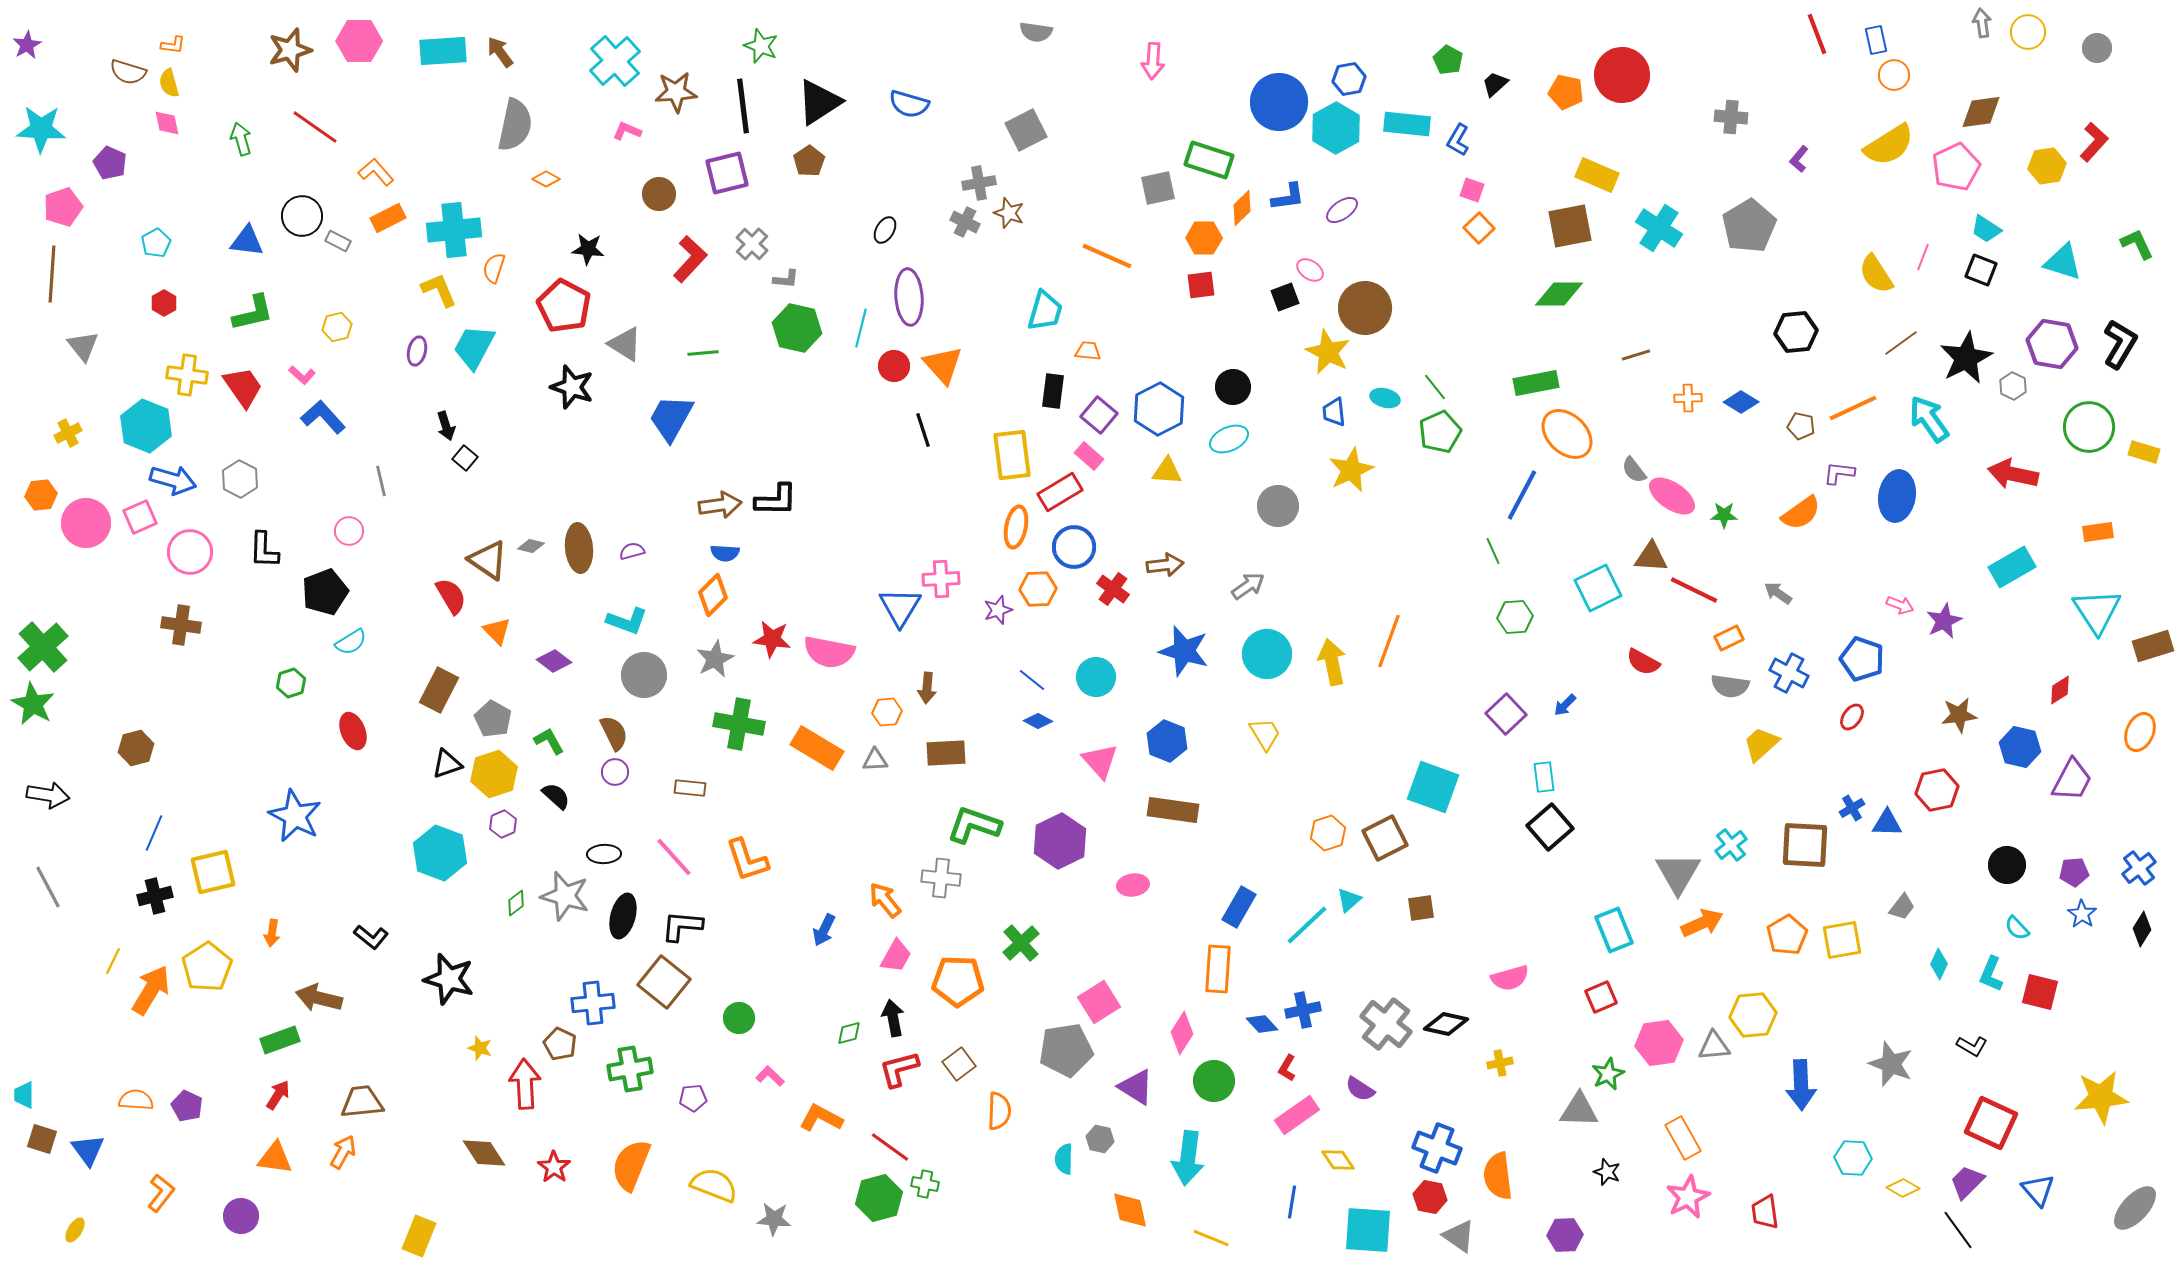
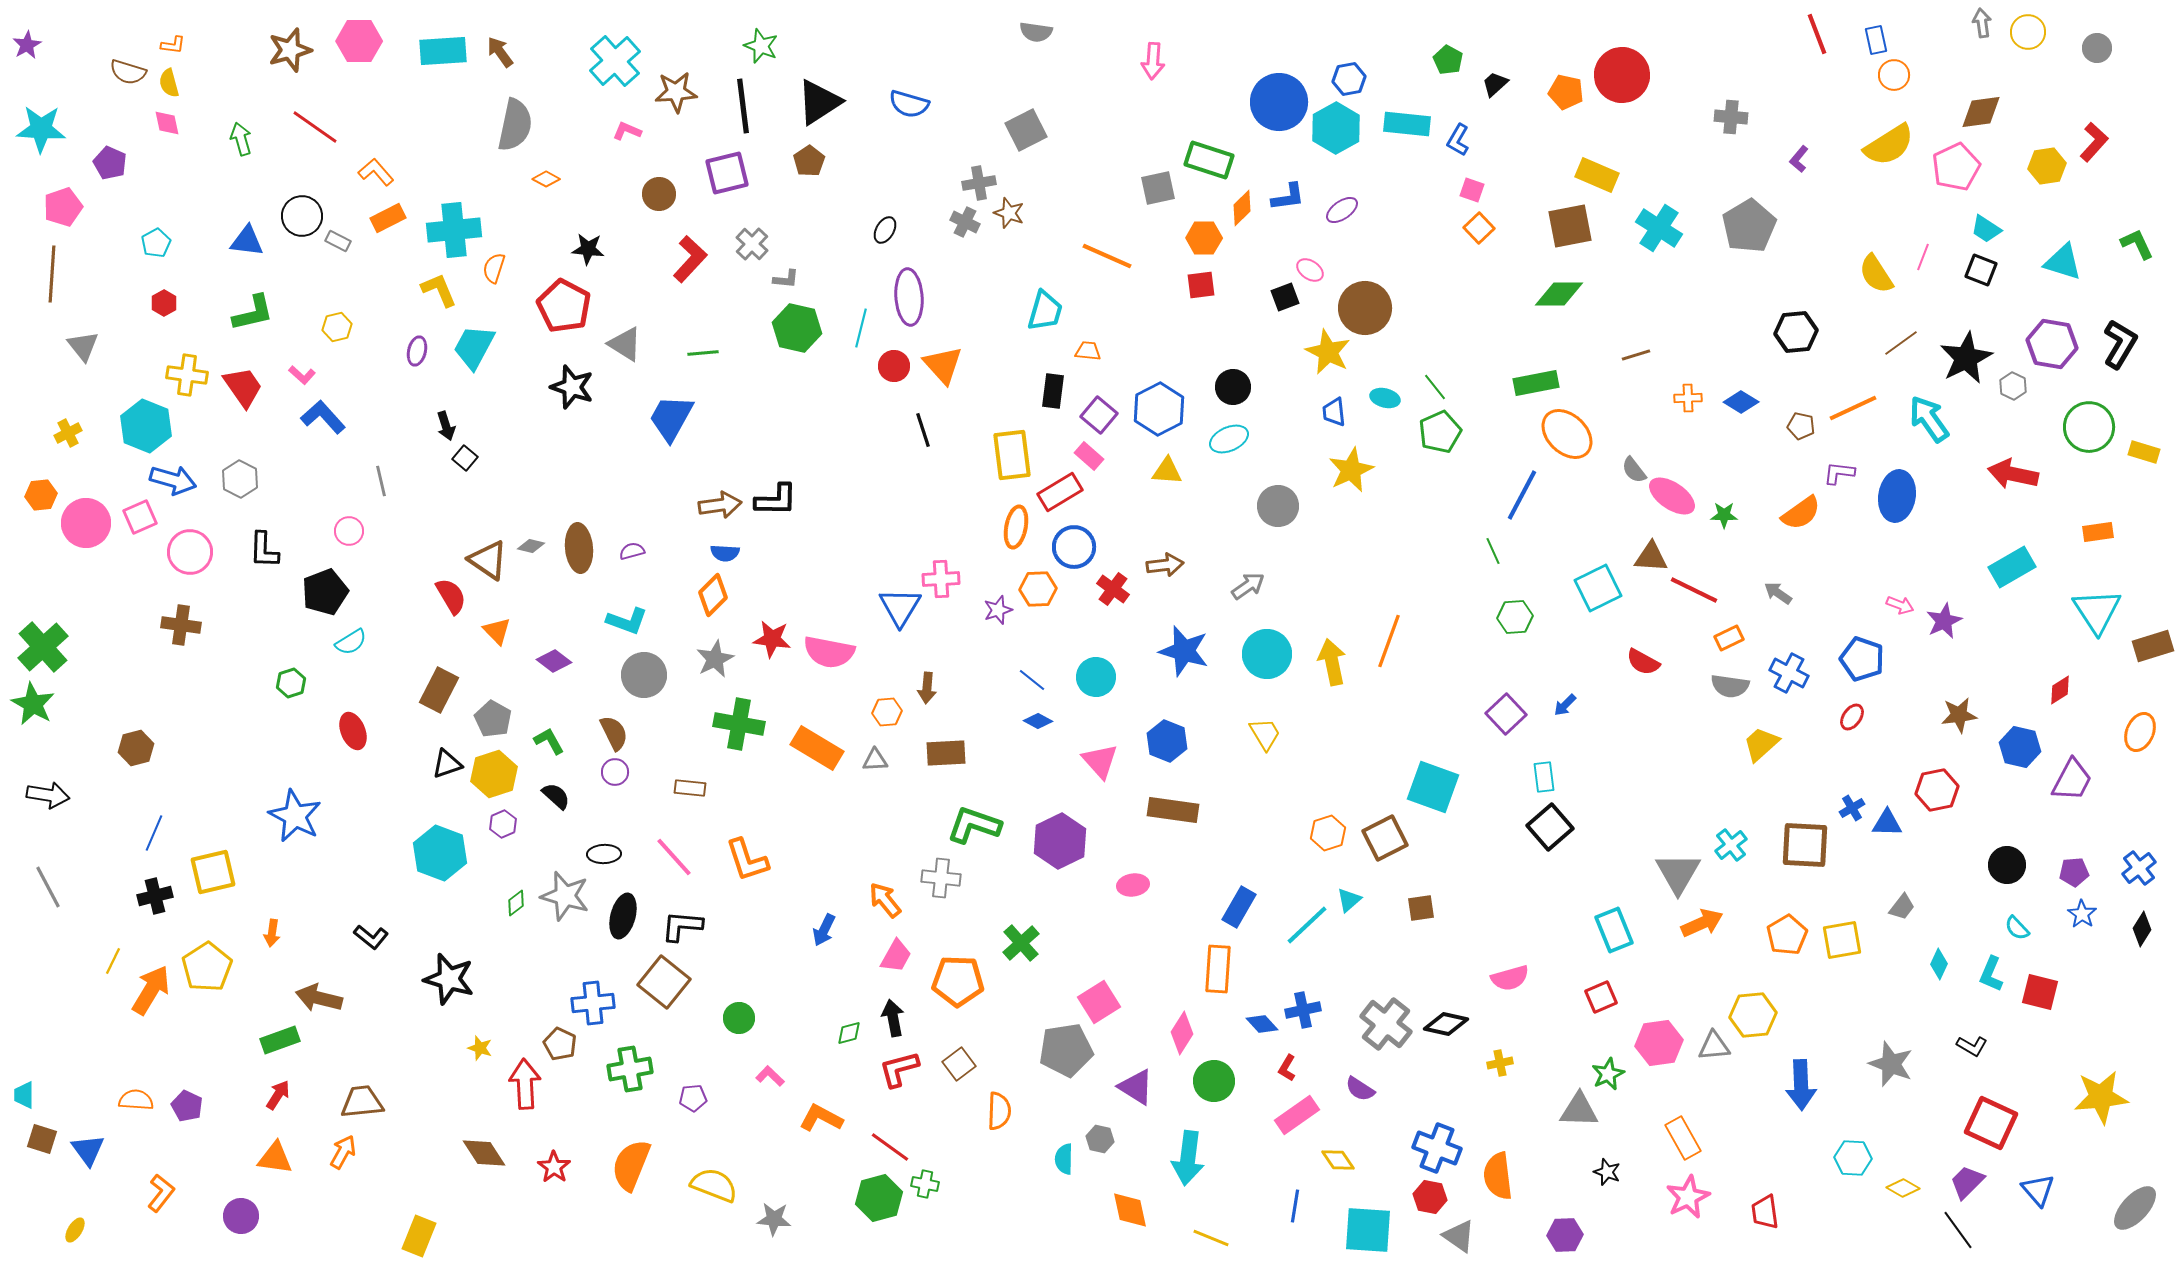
blue line at (1292, 1202): moved 3 px right, 4 px down
